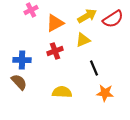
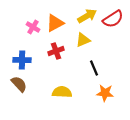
pink cross: moved 2 px right, 17 px down; rotated 32 degrees counterclockwise
red cross: moved 1 px right
brown semicircle: moved 2 px down
